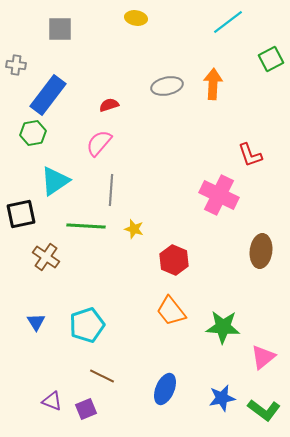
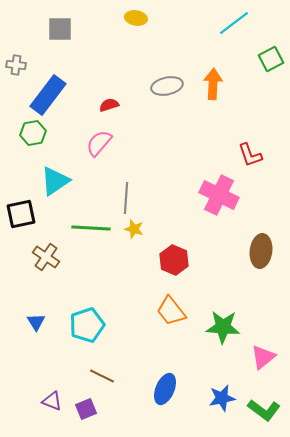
cyan line: moved 6 px right, 1 px down
gray line: moved 15 px right, 8 px down
green line: moved 5 px right, 2 px down
